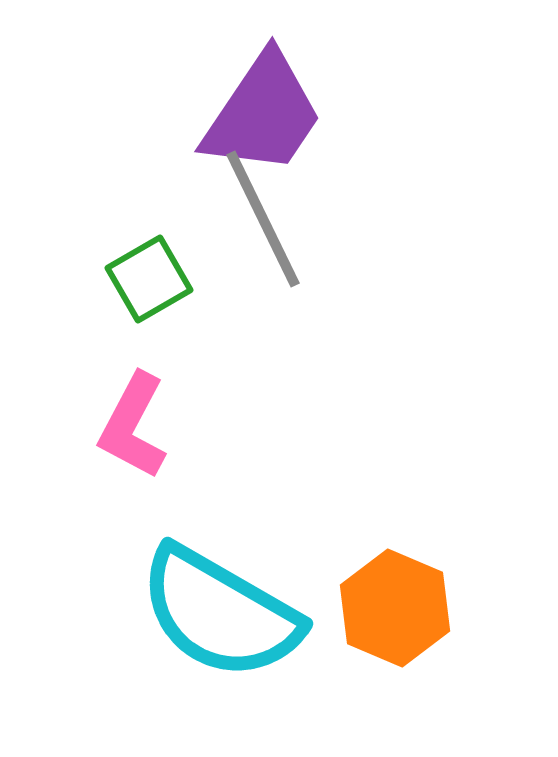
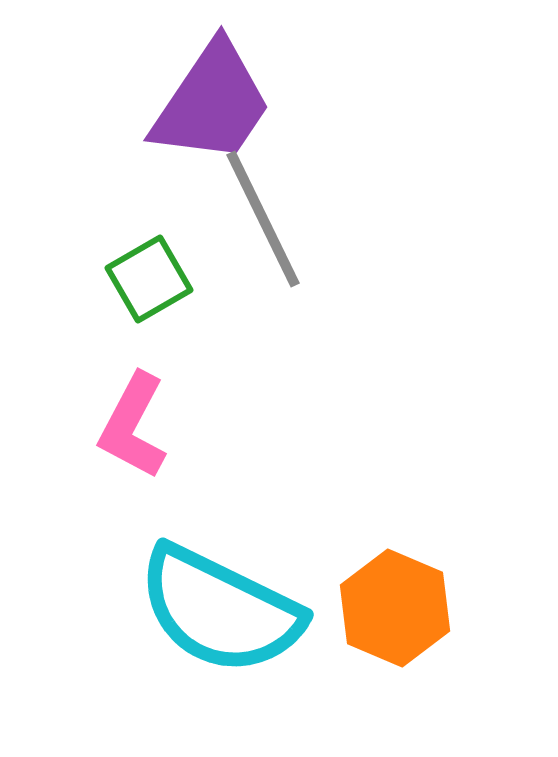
purple trapezoid: moved 51 px left, 11 px up
cyan semicircle: moved 3 px up; rotated 4 degrees counterclockwise
